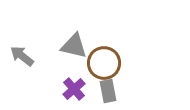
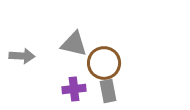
gray triangle: moved 2 px up
gray arrow: rotated 145 degrees clockwise
purple cross: rotated 35 degrees clockwise
